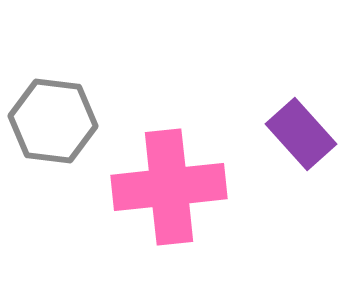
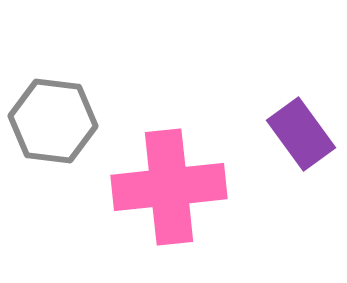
purple rectangle: rotated 6 degrees clockwise
